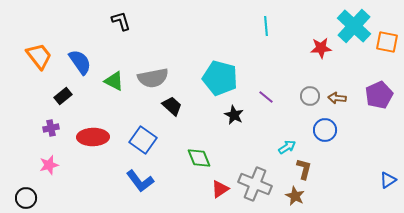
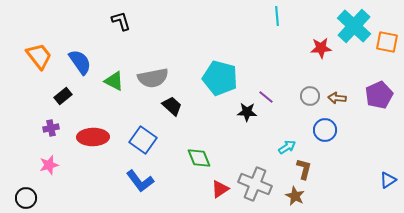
cyan line: moved 11 px right, 10 px up
black star: moved 13 px right, 3 px up; rotated 24 degrees counterclockwise
